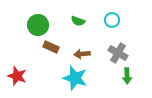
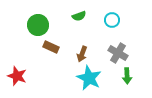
green semicircle: moved 1 px right, 5 px up; rotated 40 degrees counterclockwise
brown arrow: rotated 63 degrees counterclockwise
cyan star: moved 14 px right; rotated 10 degrees clockwise
